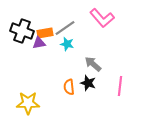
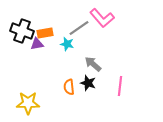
gray line: moved 14 px right
purple triangle: moved 2 px left, 1 px down
